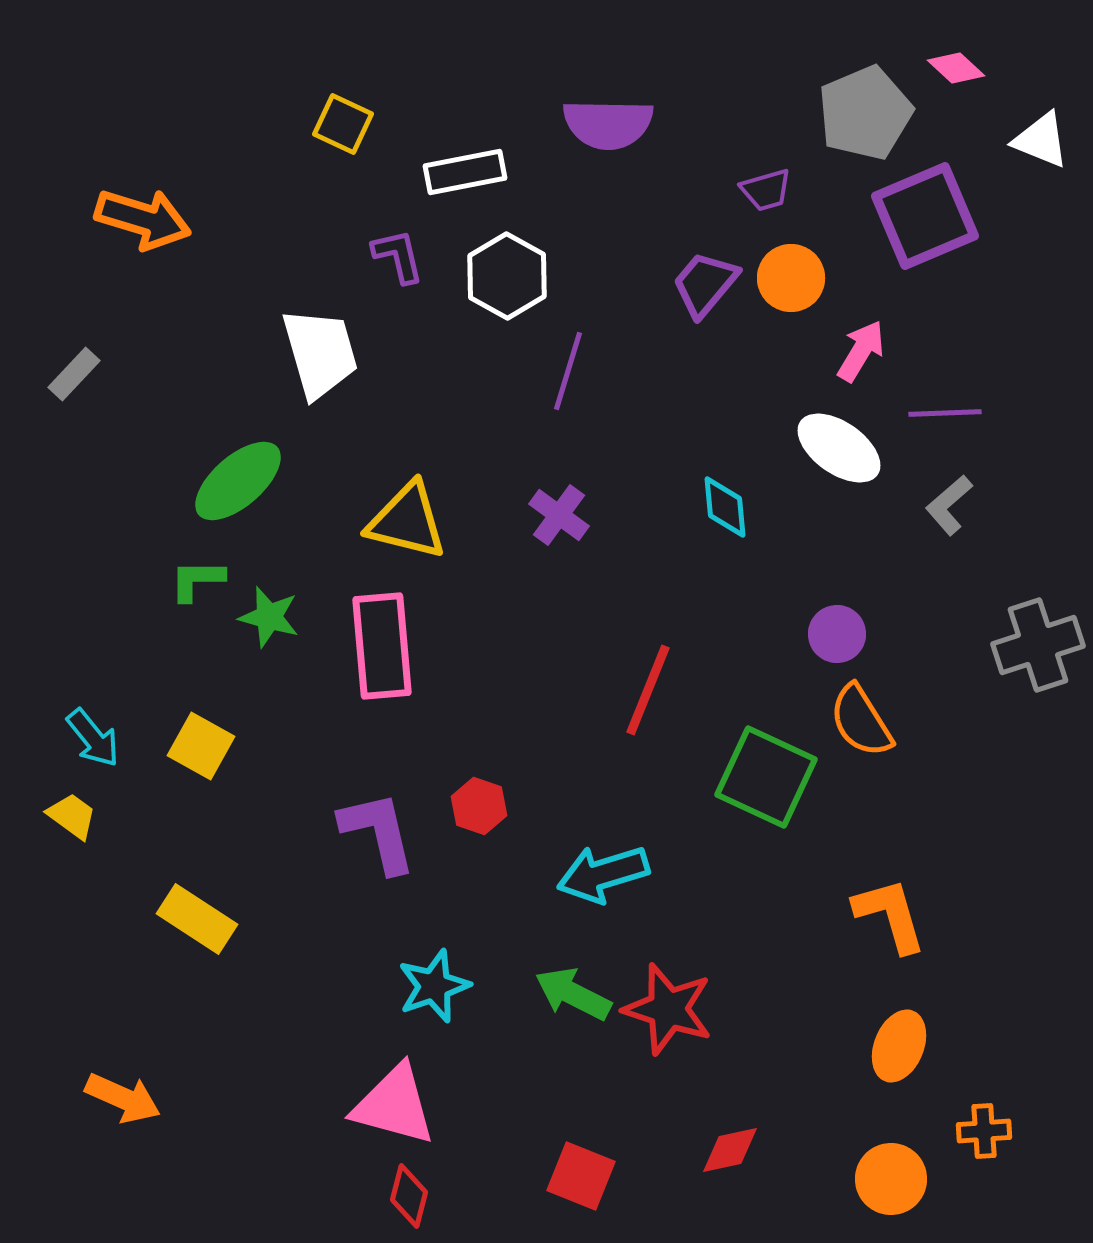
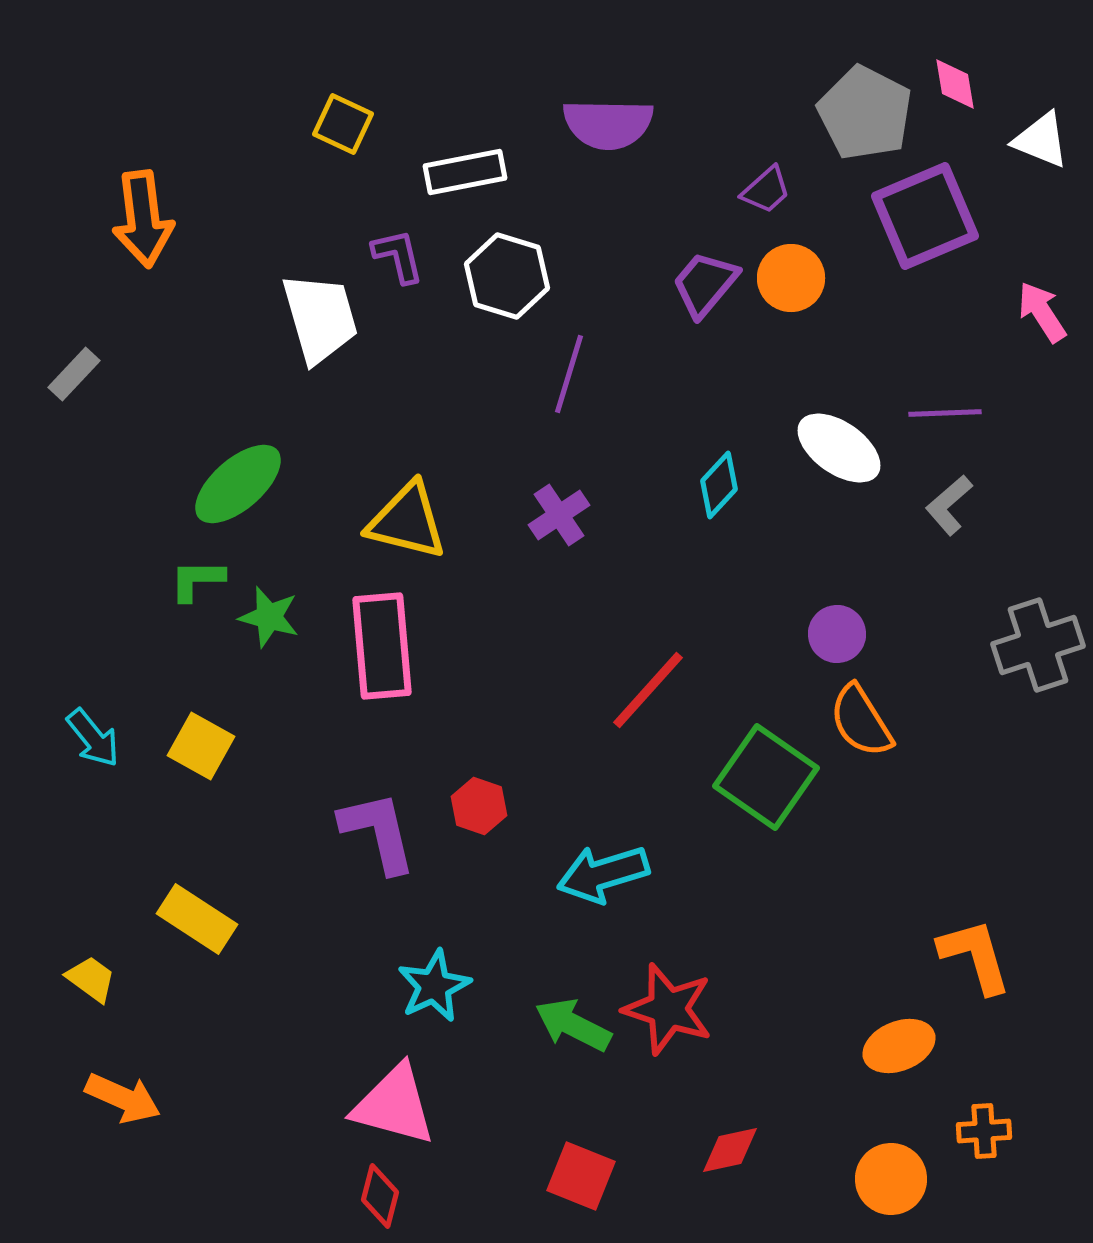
pink diamond at (956, 68): moved 1 px left, 16 px down; rotated 38 degrees clockwise
gray pentagon at (865, 113): rotated 22 degrees counterclockwise
purple trapezoid at (766, 190): rotated 26 degrees counterclockwise
orange arrow at (143, 219): rotated 66 degrees clockwise
white hexagon at (507, 276): rotated 12 degrees counterclockwise
pink arrow at (861, 351): moved 181 px right, 39 px up; rotated 64 degrees counterclockwise
white trapezoid at (320, 353): moved 35 px up
purple line at (568, 371): moved 1 px right, 3 px down
green ellipse at (238, 481): moved 3 px down
cyan diamond at (725, 507): moved 6 px left, 22 px up; rotated 48 degrees clockwise
purple cross at (559, 515): rotated 20 degrees clockwise
red line at (648, 690): rotated 20 degrees clockwise
green square at (766, 777): rotated 10 degrees clockwise
yellow trapezoid at (72, 816): moved 19 px right, 163 px down
orange L-shape at (890, 915): moved 85 px right, 41 px down
cyan star at (434, 986): rotated 6 degrees counterclockwise
green arrow at (573, 994): moved 31 px down
orange ellipse at (899, 1046): rotated 46 degrees clockwise
red diamond at (409, 1196): moved 29 px left
